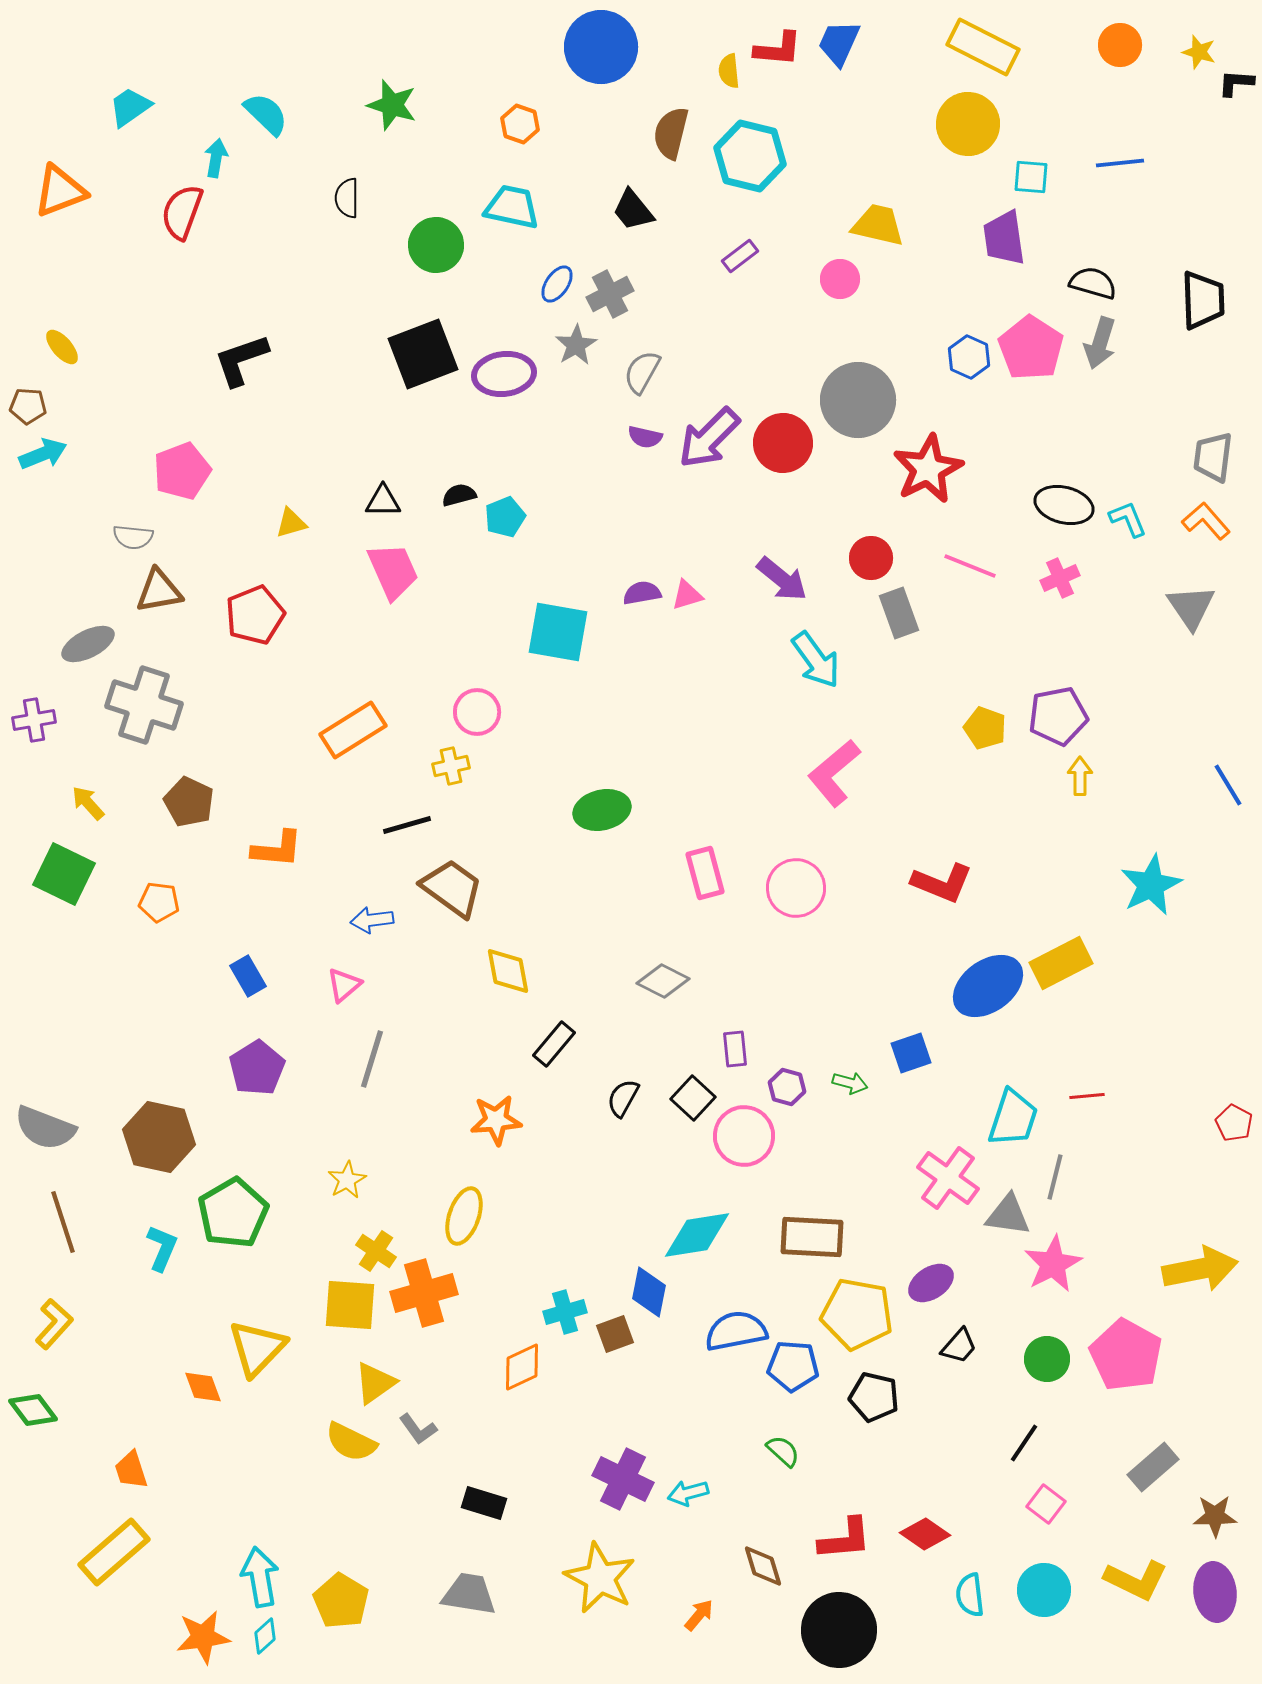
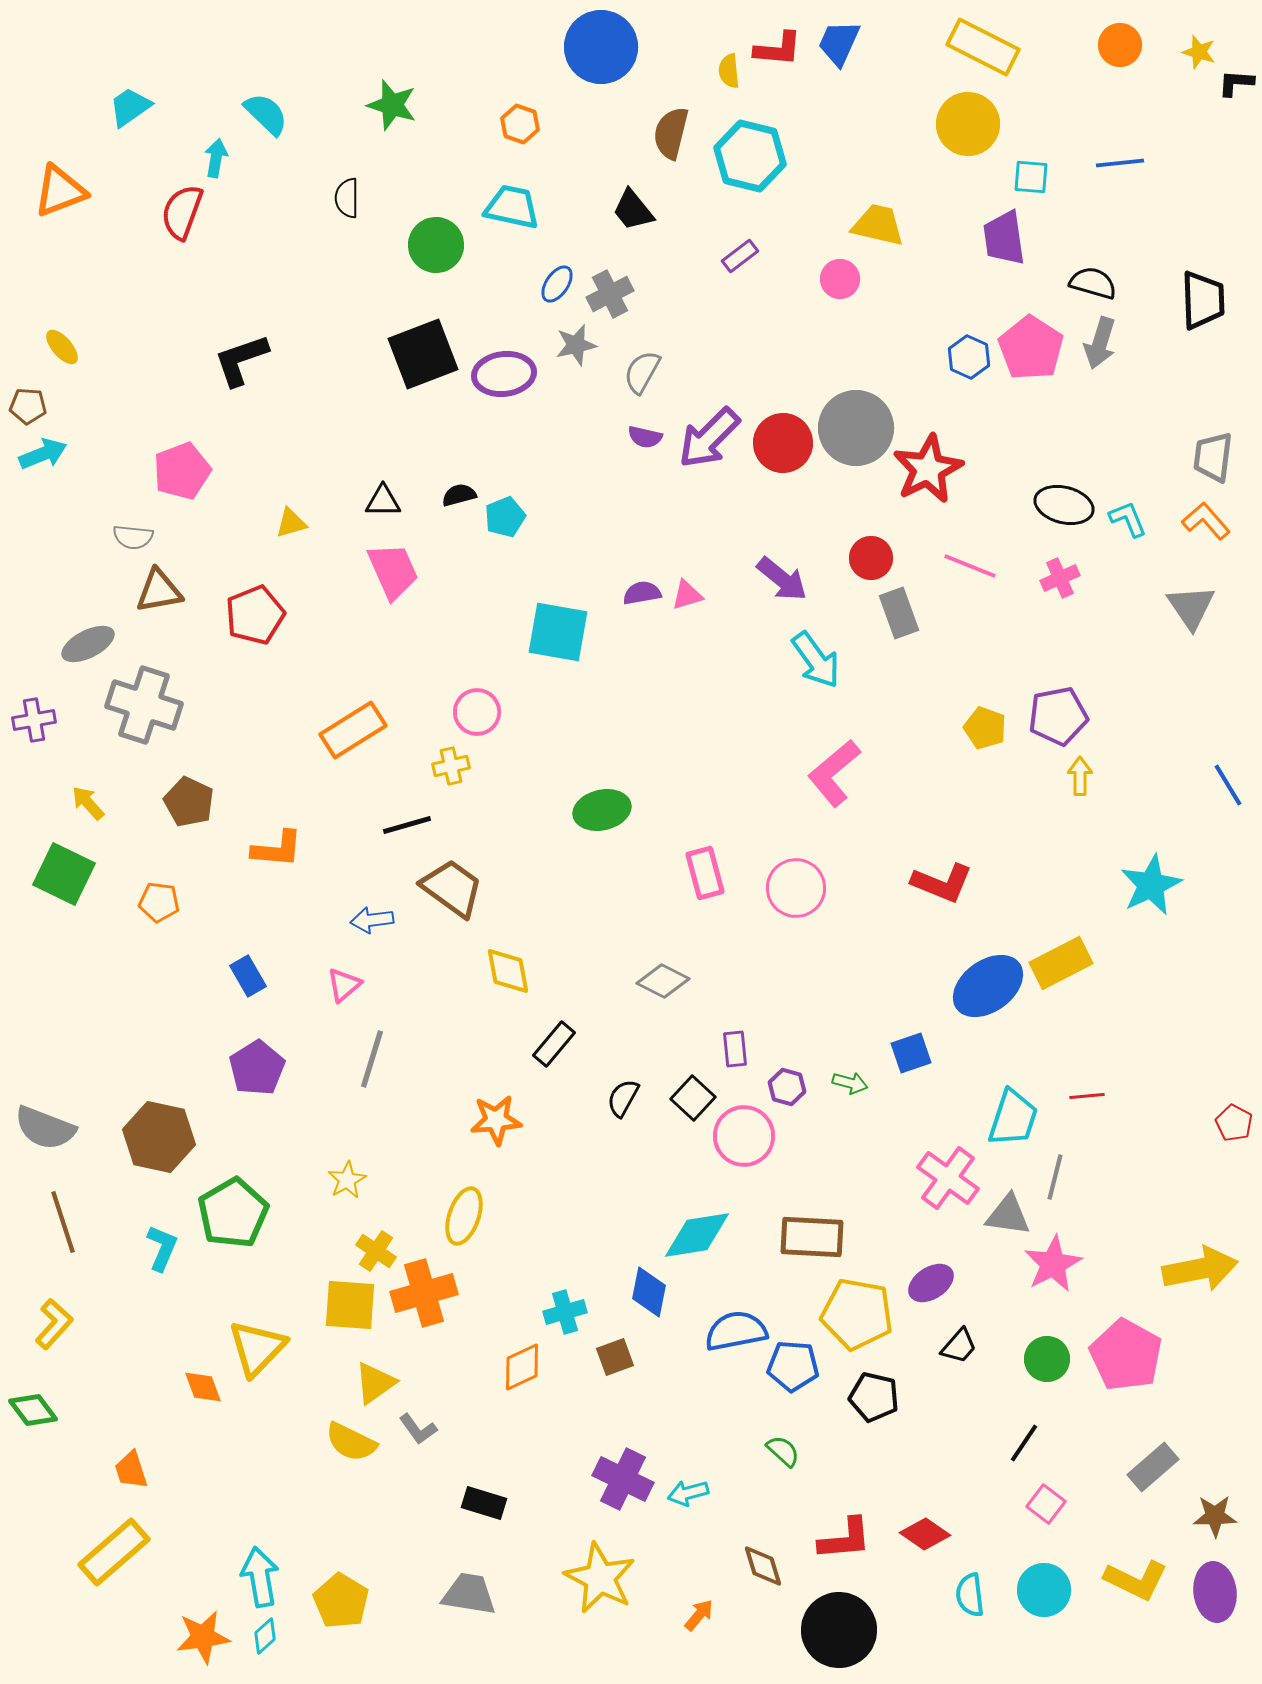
gray star at (576, 345): rotated 18 degrees clockwise
gray circle at (858, 400): moved 2 px left, 28 px down
brown square at (615, 1334): moved 23 px down
